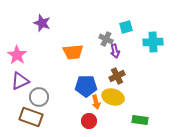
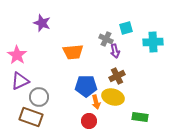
cyan square: moved 1 px down
green rectangle: moved 3 px up
